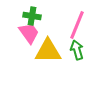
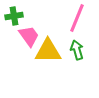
green cross: moved 18 px left; rotated 18 degrees counterclockwise
pink line: moved 7 px up
pink trapezoid: moved 3 px down
